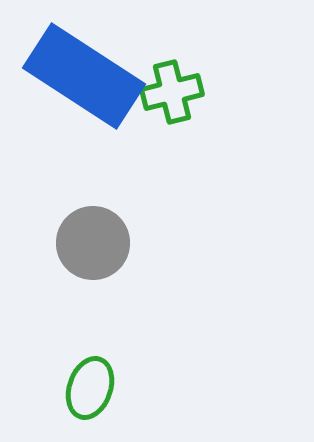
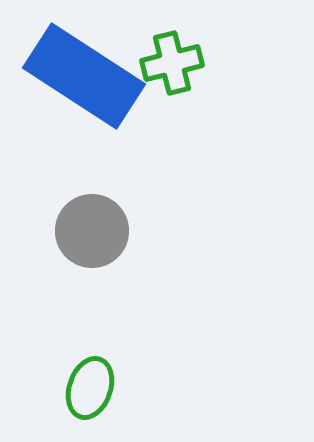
green cross: moved 29 px up
gray circle: moved 1 px left, 12 px up
